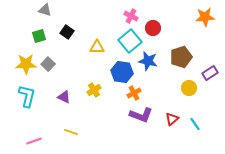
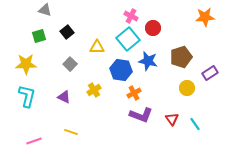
black square: rotated 16 degrees clockwise
cyan square: moved 2 px left, 2 px up
gray square: moved 22 px right
blue hexagon: moved 1 px left, 2 px up
yellow circle: moved 2 px left
red triangle: rotated 24 degrees counterclockwise
